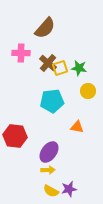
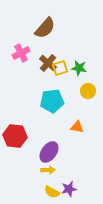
pink cross: rotated 30 degrees counterclockwise
yellow semicircle: moved 1 px right, 1 px down
